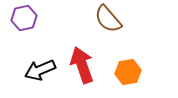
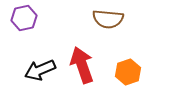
brown semicircle: rotated 44 degrees counterclockwise
orange hexagon: rotated 10 degrees counterclockwise
